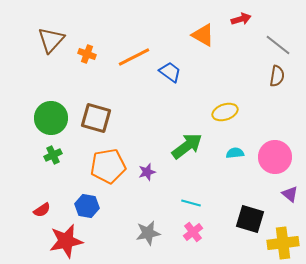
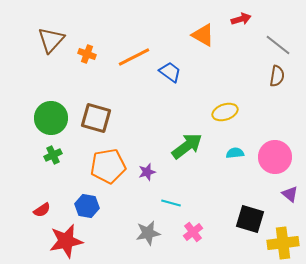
cyan line: moved 20 px left
